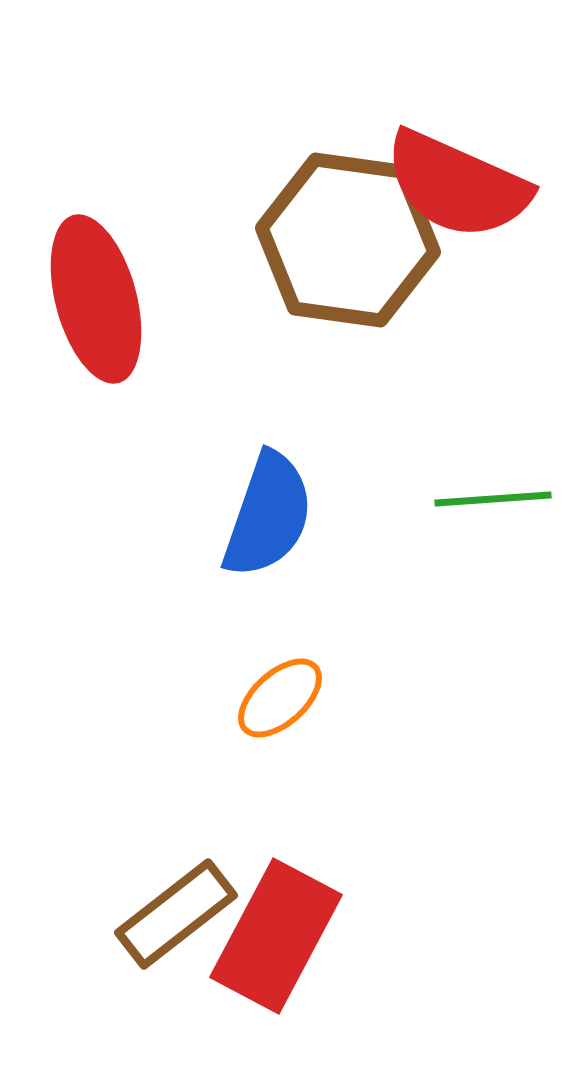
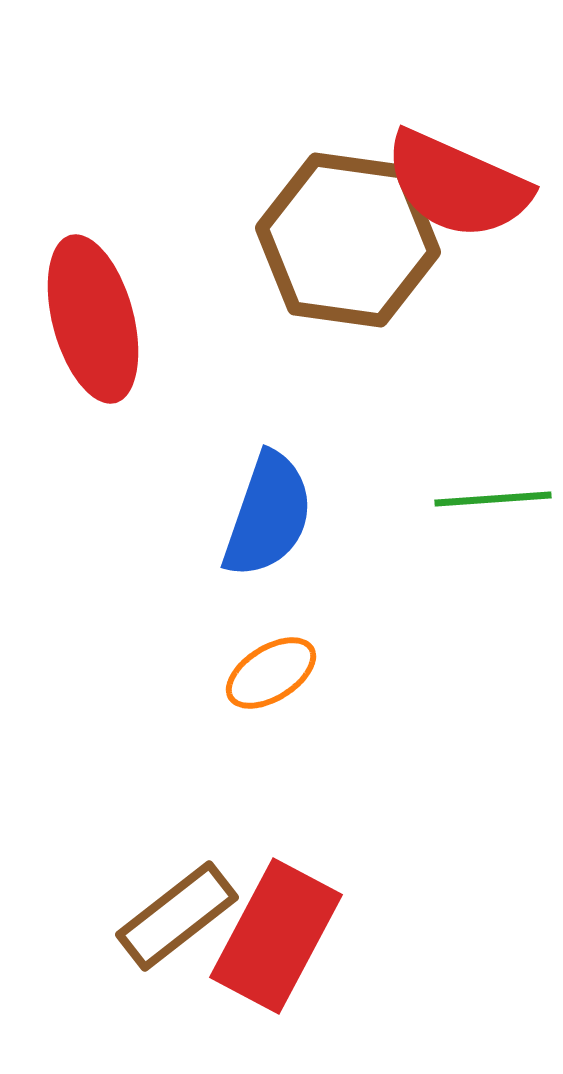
red ellipse: moved 3 px left, 20 px down
orange ellipse: moved 9 px left, 25 px up; rotated 10 degrees clockwise
brown rectangle: moved 1 px right, 2 px down
